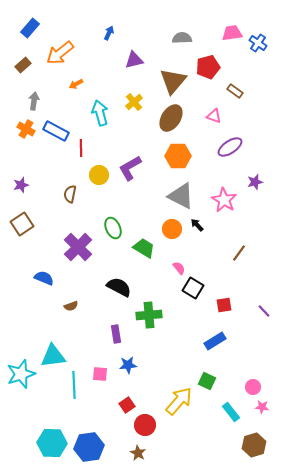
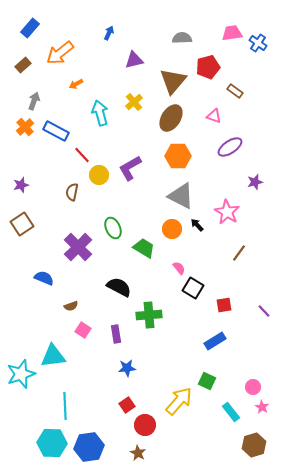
gray arrow at (34, 101): rotated 12 degrees clockwise
orange cross at (26, 129): moved 1 px left, 2 px up; rotated 18 degrees clockwise
red line at (81, 148): moved 1 px right, 7 px down; rotated 42 degrees counterclockwise
brown semicircle at (70, 194): moved 2 px right, 2 px up
pink star at (224, 200): moved 3 px right, 12 px down
blue star at (128, 365): moved 1 px left, 3 px down
pink square at (100, 374): moved 17 px left, 44 px up; rotated 28 degrees clockwise
cyan line at (74, 385): moved 9 px left, 21 px down
pink star at (262, 407): rotated 24 degrees clockwise
